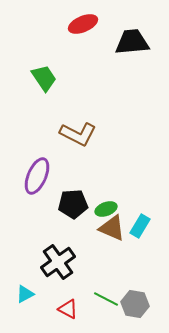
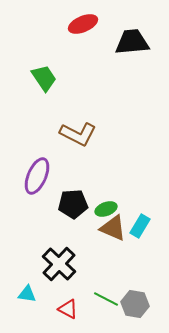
brown triangle: moved 1 px right
black cross: moved 1 px right, 2 px down; rotated 12 degrees counterclockwise
cyan triangle: moved 2 px right; rotated 36 degrees clockwise
